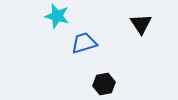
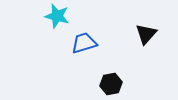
black triangle: moved 5 px right, 10 px down; rotated 15 degrees clockwise
black hexagon: moved 7 px right
